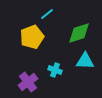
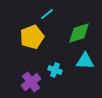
purple cross: moved 3 px right
